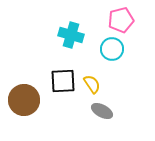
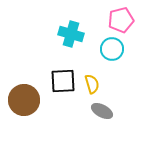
cyan cross: moved 1 px up
yellow semicircle: rotated 18 degrees clockwise
